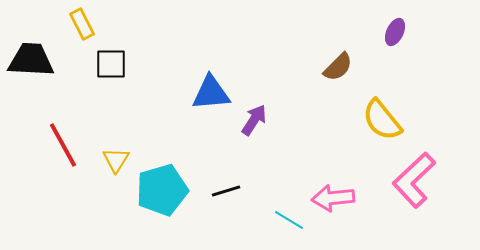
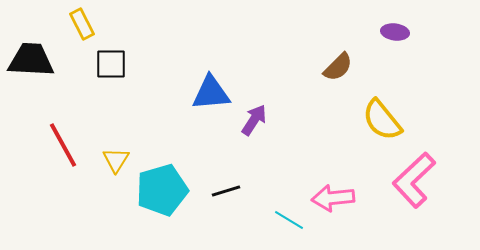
purple ellipse: rotated 72 degrees clockwise
